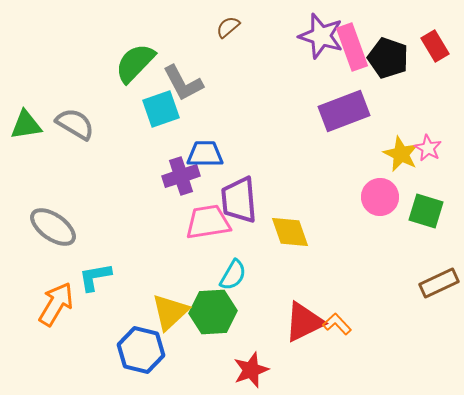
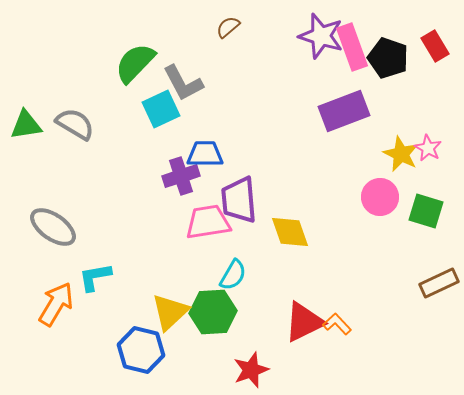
cyan square: rotated 6 degrees counterclockwise
